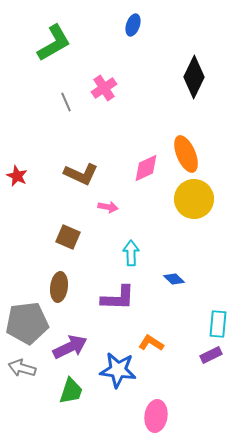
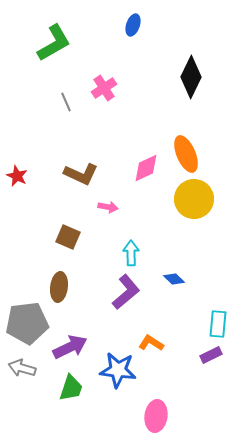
black diamond: moved 3 px left
purple L-shape: moved 8 px right, 6 px up; rotated 42 degrees counterclockwise
green trapezoid: moved 3 px up
